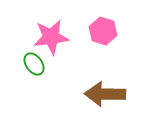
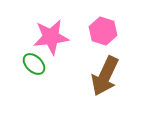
green ellipse: rotated 10 degrees counterclockwise
brown arrow: moved 18 px up; rotated 66 degrees counterclockwise
